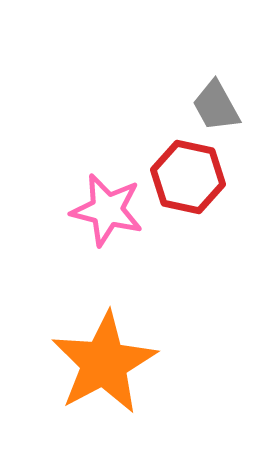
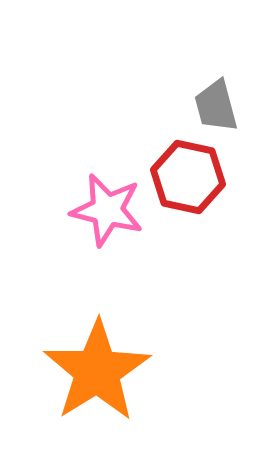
gray trapezoid: rotated 14 degrees clockwise
orange star: moved 7 px left, 8 px down; rotated 4 degrees counterclockwise
